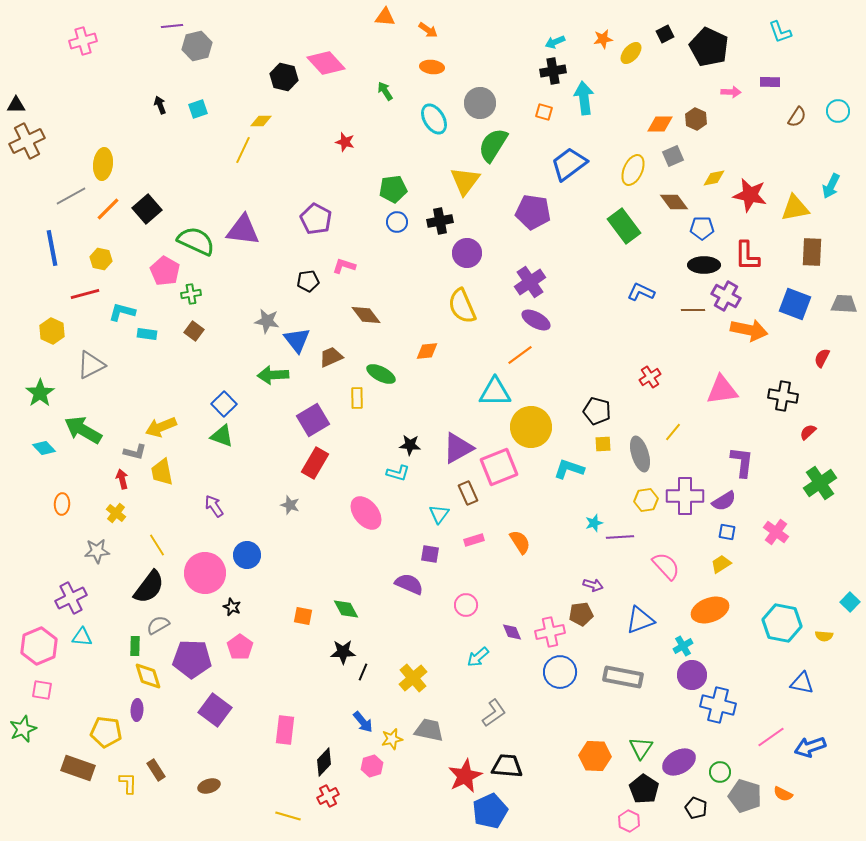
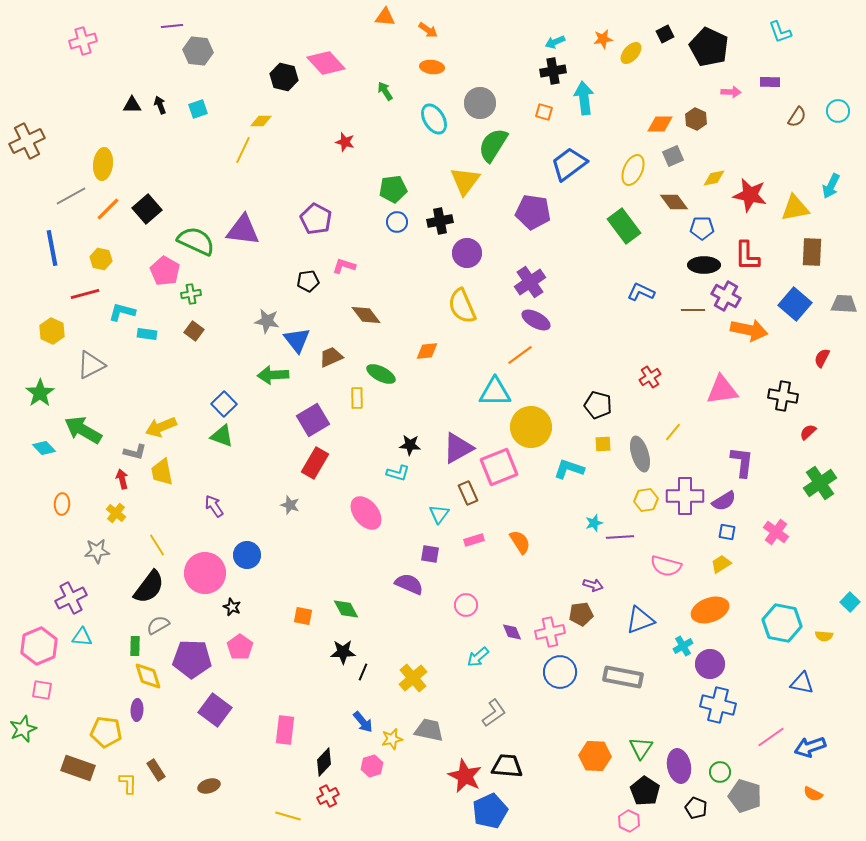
gray hexagon at (197, 46): moved 1 px right, 5 px down; rotated 20 degrees clockwise
black triangle at (16, 105): moved 116 px right
blue square at (795, 304): rotated 20 degrees clockwise
black pentagon at (597, 411): moved 1 px right, 6 px up
pink semicircle at (666, 566): rotated 148 degrees clockwise
purple circle at (692, 675): moved 18 px right, 11 px up
purple ellipse at (679, 762): moved 4 px down; rotated 72 degrees counterclockwise
red star at (465, 776): rotated 20 degrees counterclockwise
black pentagon at (644, 789): moved 1 px right, 2 px down
orange semicircle at (783, 794): moved 30 px right
